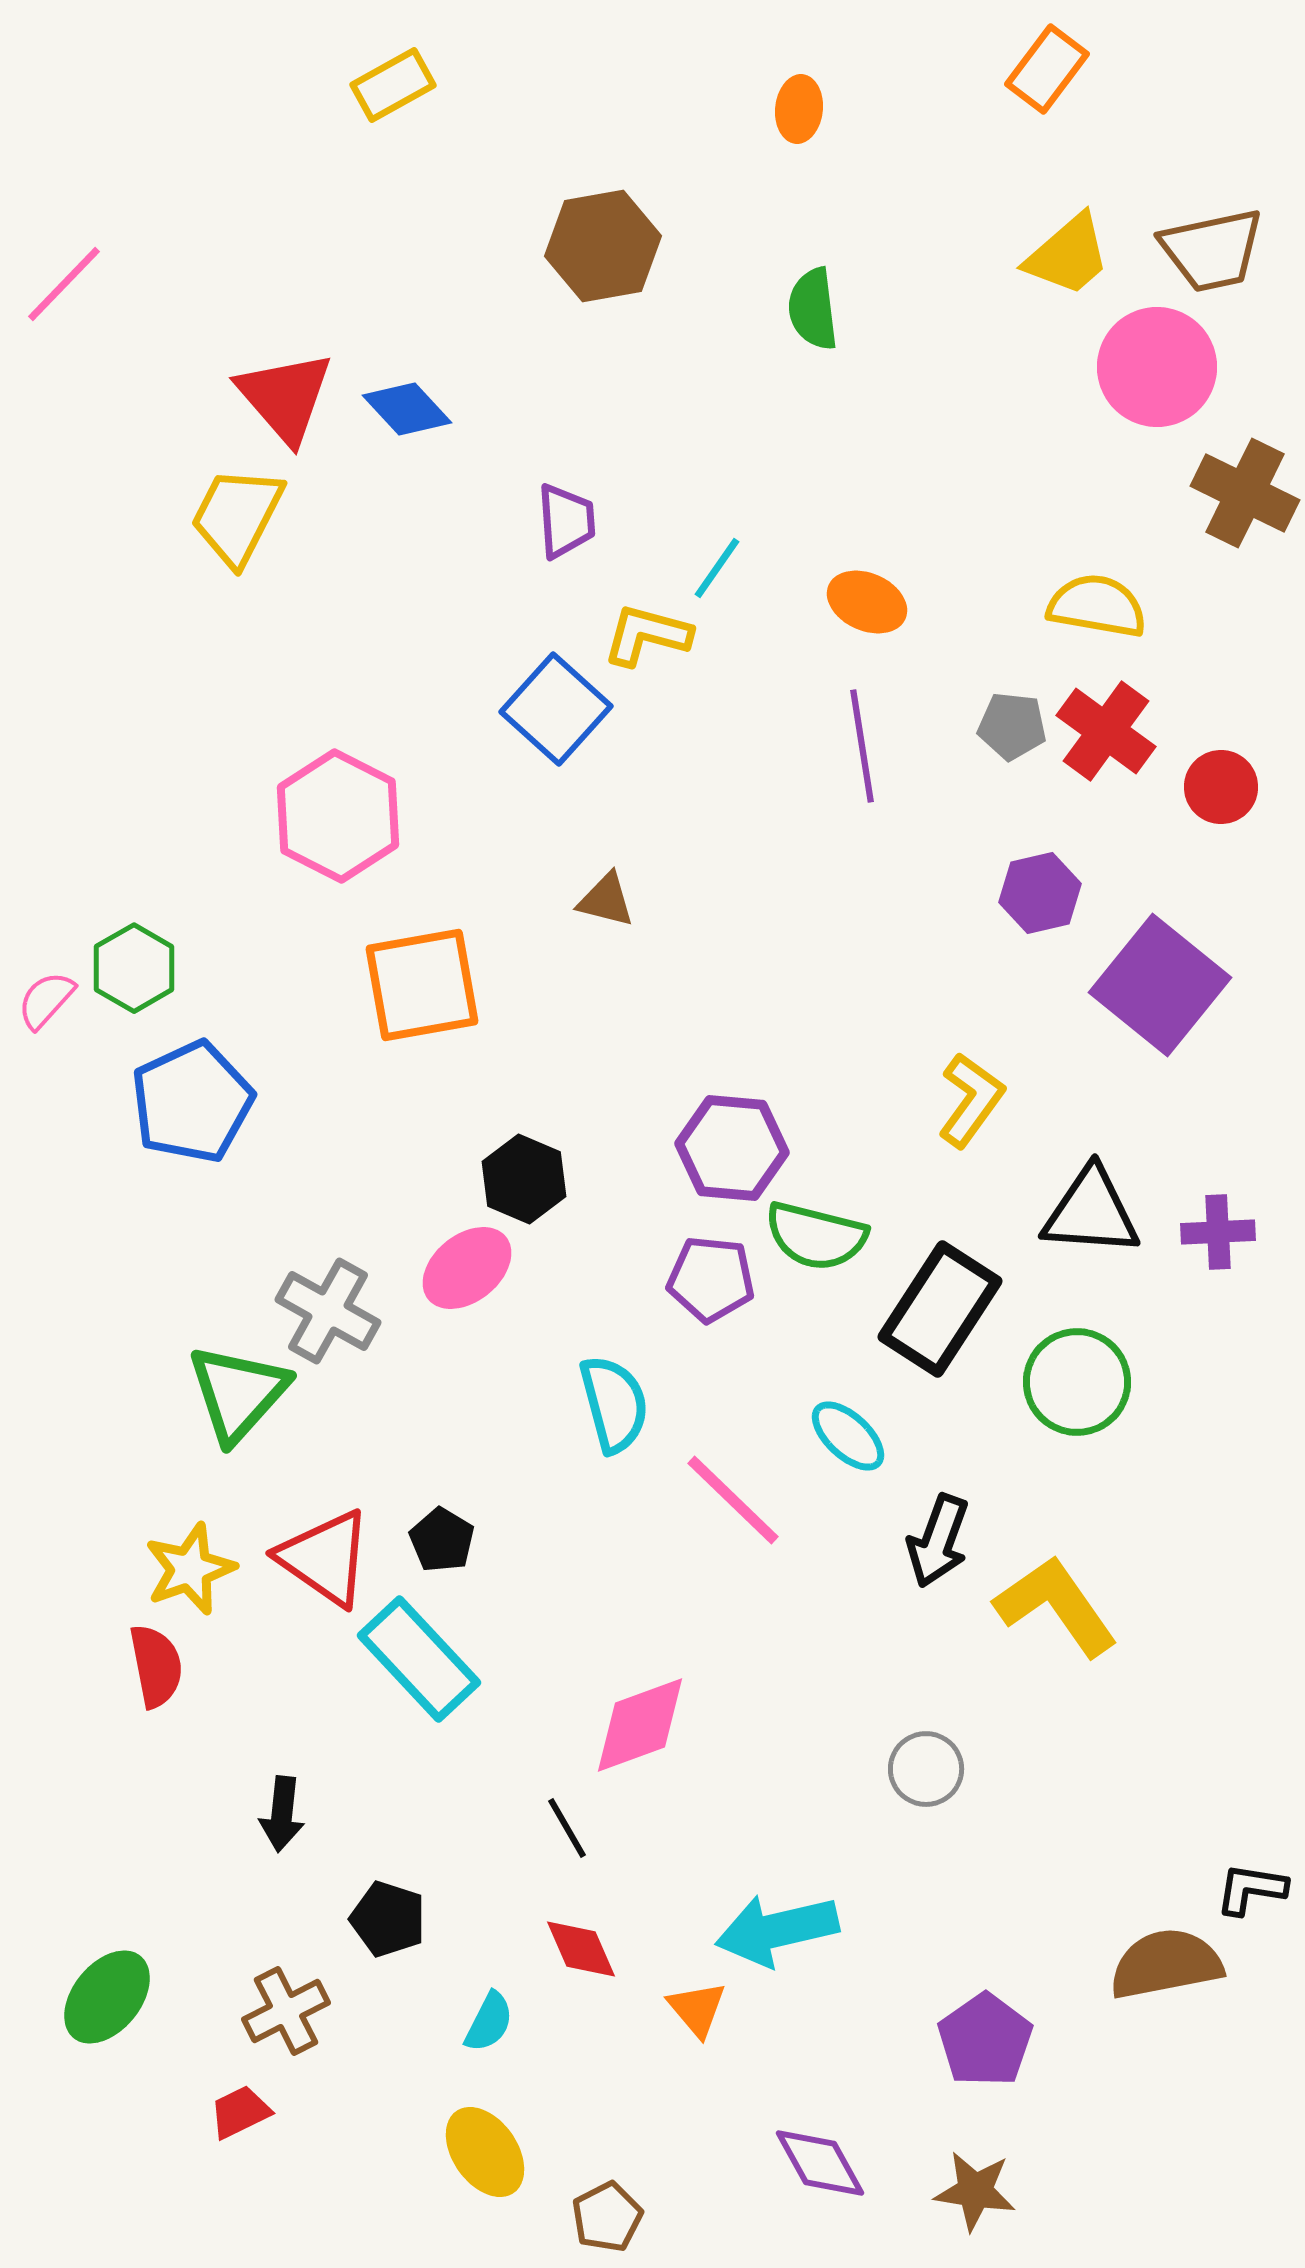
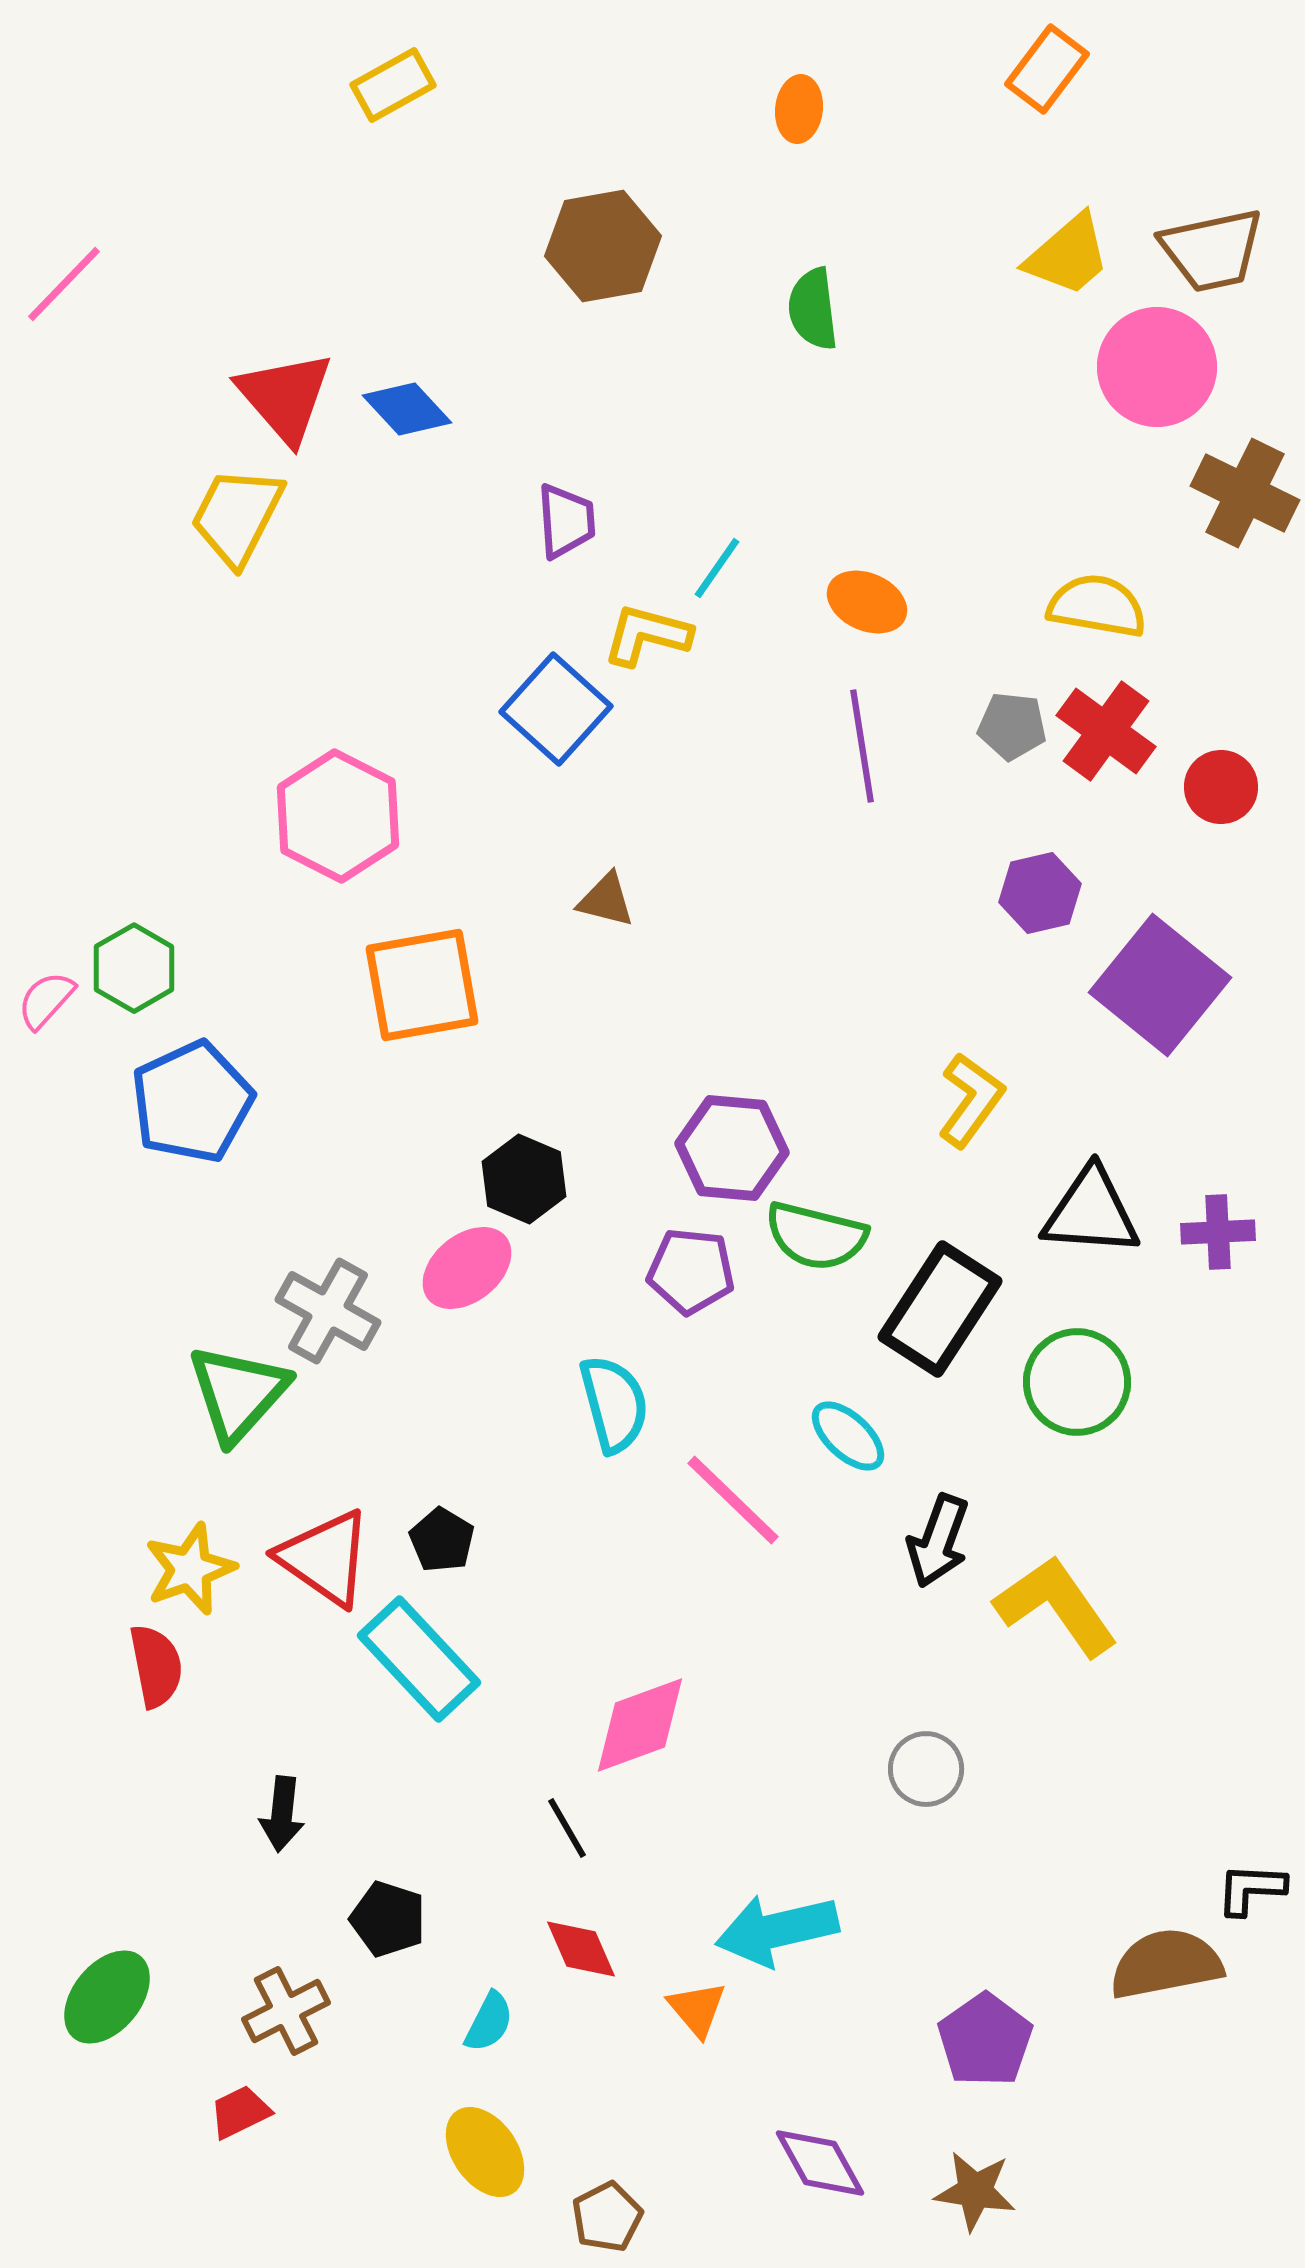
purple pentagon at (711, 1279): moved 20 px left, 8 px up
black L-shape at (1251, 1889): rotated 6 degrees counterclockwise
